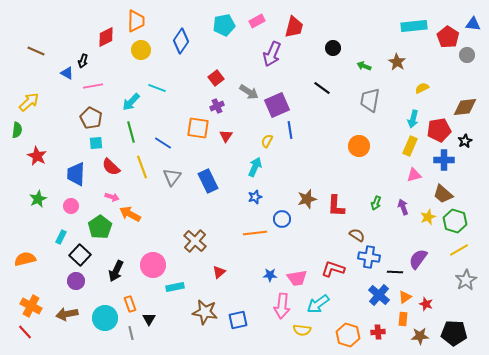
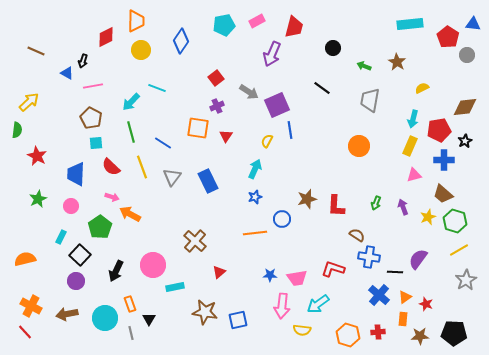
cyan rectangle at (414, 26): moved 4 px left, 2 px up
cyan arrow at (255, 167): moved 2 px down
